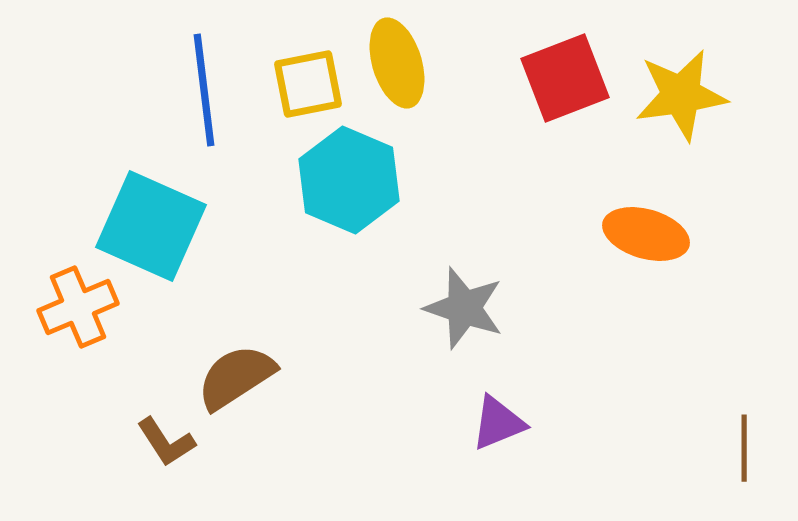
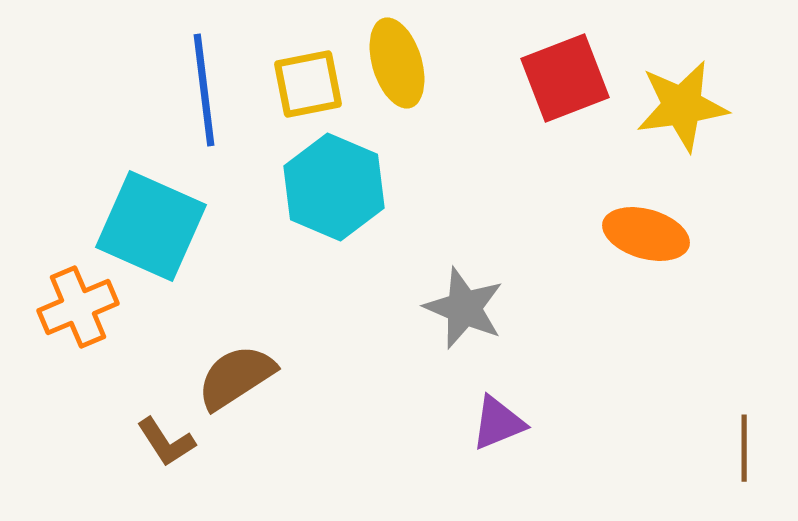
yellow star: moved 1 px right, 11 px down
cyan hexagon: moved 15 px left, 7 px down
gray star: rotated 4 degrees clockwise
